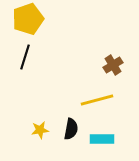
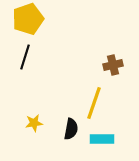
brown cross: rotated 18 degrees clockwise
yellow line: moved 3 px left, 3 px down; rotated 56 degrees counterclockwise
yellow star: moved 6 px left, 7 px up
